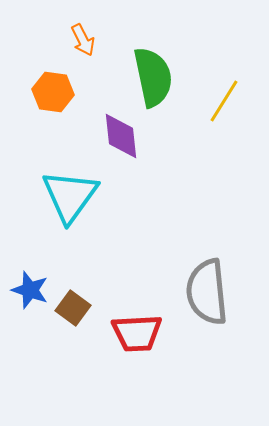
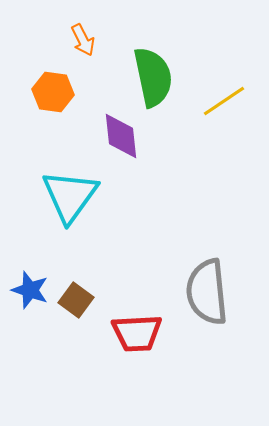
yellow line: rotated 24 degrees clockwise
brown square: moved 3 px right, 8 px up
